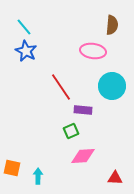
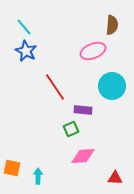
pink ellipse: rotated 30 degrees counterclockwise
red line: moved 6 px left
green square: moved 2 px up
